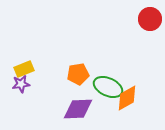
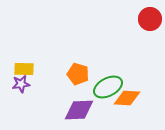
yellow rectangle: rotated 24 degrees clockwise
orange pentagon: rotated 25 degrees clockwise
green ellipse: rotated 52 degrees counterclockwise
orange diamond: rotated 32 degrees clockwise
purple diamond: moved 1 px right, 1 px down
